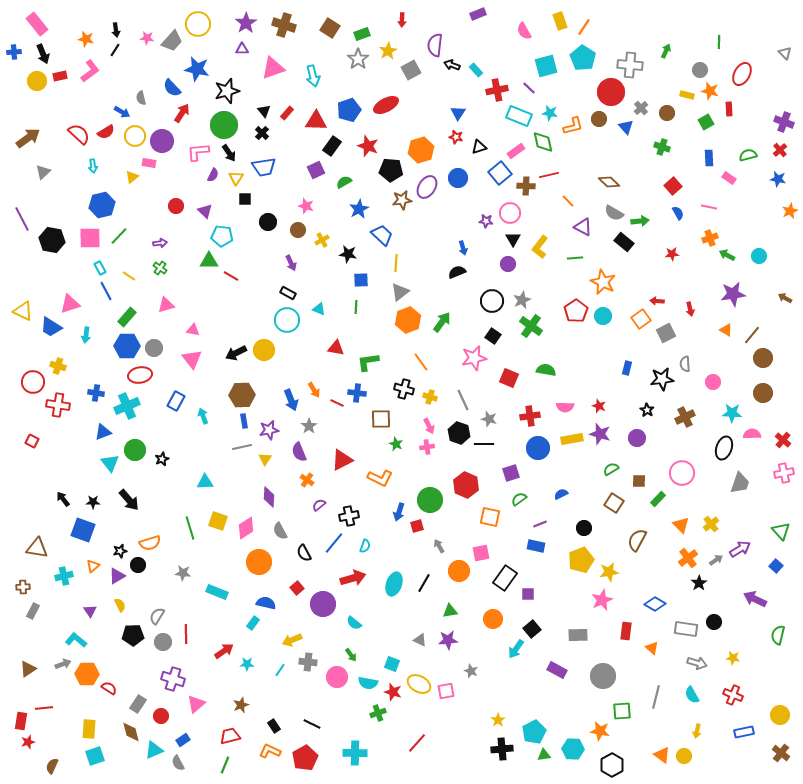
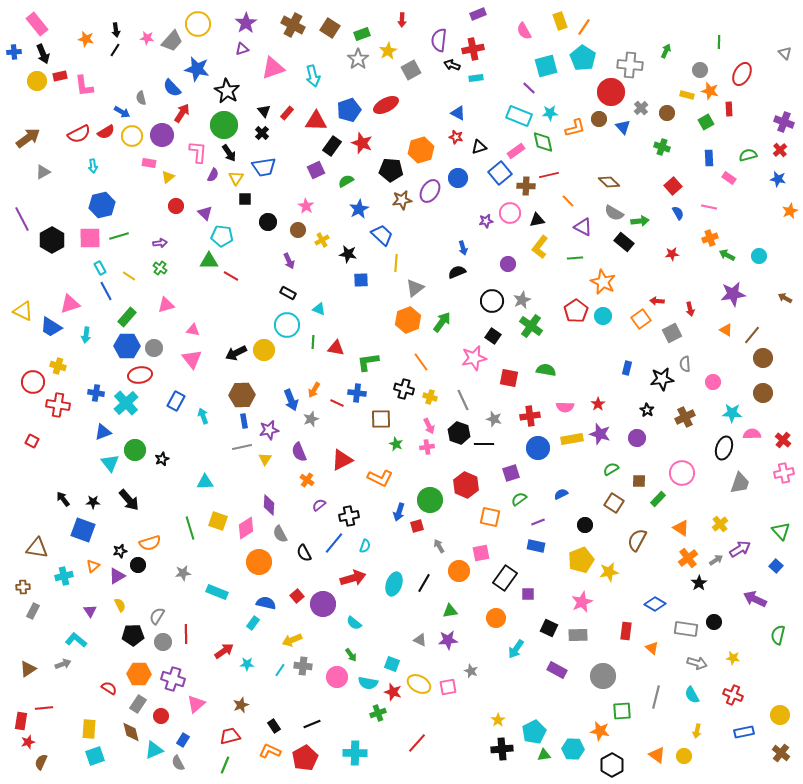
brown cross at (284, 25): moved 9 px right; rotated 10 degrees clockwise
purple semicircle at (435, 45): moved 4 px right, 5 px up
purple triangle at (242, 49): rotated 16 degrees counterclockwise
cyan rectangle at (476, 70): moved 8 px down; rotated 56 degrees counterclockwise
pink L-shape at (90, 71): moved 6 px left, 15 px down; rotated 120 degrees clockwise
red cross at (497, 90): moved 24 px left, 41 px up
black star at (227, 91): rotated 25 degrees counterclockwise
blue triangle at (458, 113): rotated 35 degrees counterclockwise
cyan star at (550, 113): rotated 14 degrees counterclockwise
orange L-shape at (573, 126): moved 2 px right, 2 px down
blue triangle at (626, 127): moved 3 px left
red semicircle at (79, 134): rotated 110 degrees clockwise
yellow circle at (135, 136): moved 3 px left
purple circle at (162, 141): moved 6 px up
red star at (368, 146): moved 6 px left, 3 px up
pink L-shape at (198, 152): rotated 100 degrees clockwise
gray triangle at (43, 172): rotated 14 degrees clockwise
yellow triangle at (132, 177): moved 36 px right
green semicircle at (344, 182): moved 2 px right, 1 px up
purple ellipse at (427, 187): moved 3 px right, 4 px down
pink star at (306, 206): rotated 14 degrees clockwise
purple triangle at (205, 211): moved 2 px down
purple star at (486, 221): rotated 16 degrees counterclockwise
green line at (119, 236): rotated 30 degrees clockwise
black triangle at (513, 239): moved 24 px right, 19 px up; rotated 49 degrees clockwise
black hexagon at (52, 240): rotated 20 degrees clockwise
purple arrow at (291, 263): moved 2 px left, 2 px up
gray triangle at (400, 292): moved 15 px right, 4 px up
green line at (356, 307): moved 43 px left, 35 px down
cyan circle at (287, 320): moved 5 px down
gray square at (666, 333): moved 6 px right
red square at (509, 378): rotated 12 degrees counterclockwise
orange arrow at (314, 390): rotated 63 degrees clockwise
cyan cross at (127, 406): moved 1 px left, 3 px up; rotated 20 degrees counterclockwise
red star at (599, 406): moved 1 px left, 2 px up; rotated 16 degrees clockwise
gray star at (489, 419): moved 5 px right
gray star at (309, 426): moved 2 px right, 7 px up; rotated 14 degrees clockwise
purple diamond at (269, 497): moved 8 px down
purple line at (540, 524): moved 2 px left, 2 px up
yellow cross at (711, 524): moved 9 px right
orange triangle at (681, 525): moved 3 px down; rotated 12 degrees counterclockwise
black circle at (584, 528): moved 1 px right, 3 px up
gray semicircle at (280, 531): moved 3 px down
gray star at (183, 573): rotated 14 degrees counterclockwise
red square at (297, 588): moved 8 px down
pink star at (602, 600): moved 20 px left, 2 px down
orange circle at (493, 619): moved 3 px right, 1 px up
black square at (532, 629): moved 17 px right, 1 px up; rotated 24 degrees counterclockwise
gray cross at (308, 662): moved 5 px left, 4 px down
orange hexagon at (87, 674): moved 52 px right
pink square at (446, 691): moved 2 px right, 4 px up
black line at (312, 724): rotated 48 degrees counterclockwise
blue rectangle at (183, 740): rotated 24 degrees counterclockwise
orange triangle at (662, 755): moved 5 px left
brown semicircle at (52, 766): moved 11 px left, 4 px up
